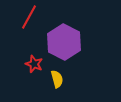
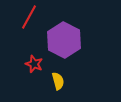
purple hexagon: moved 2 px up
yellow semicircle: moved 1 px right, 2 px down
